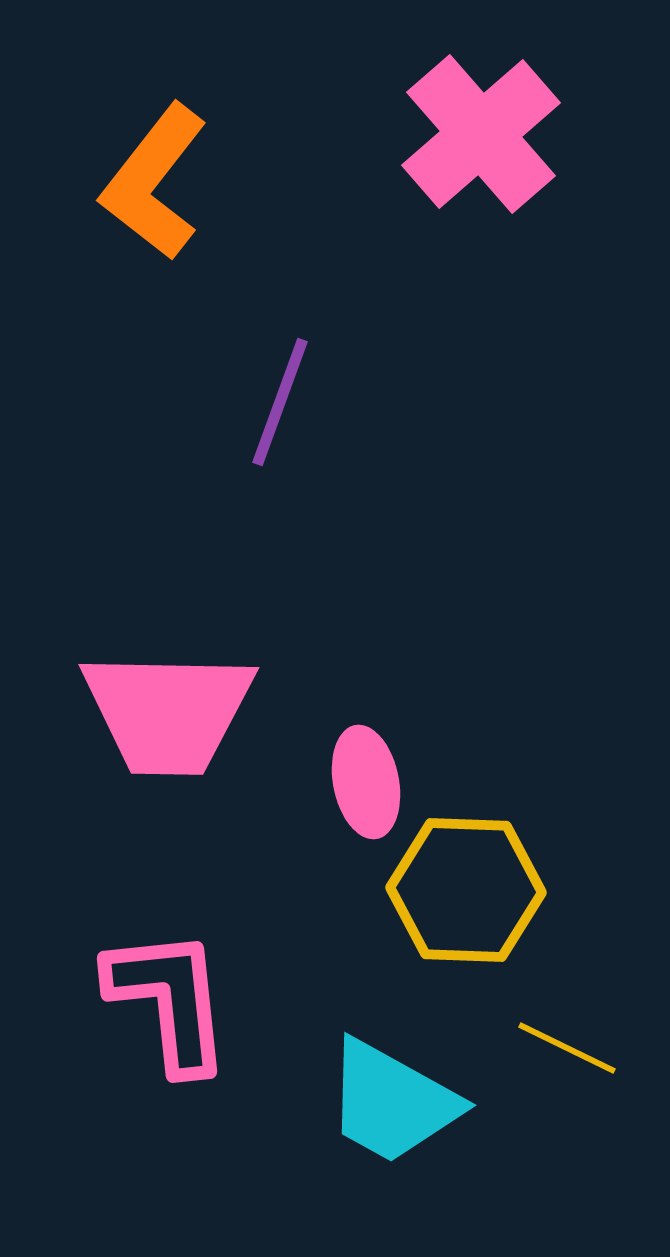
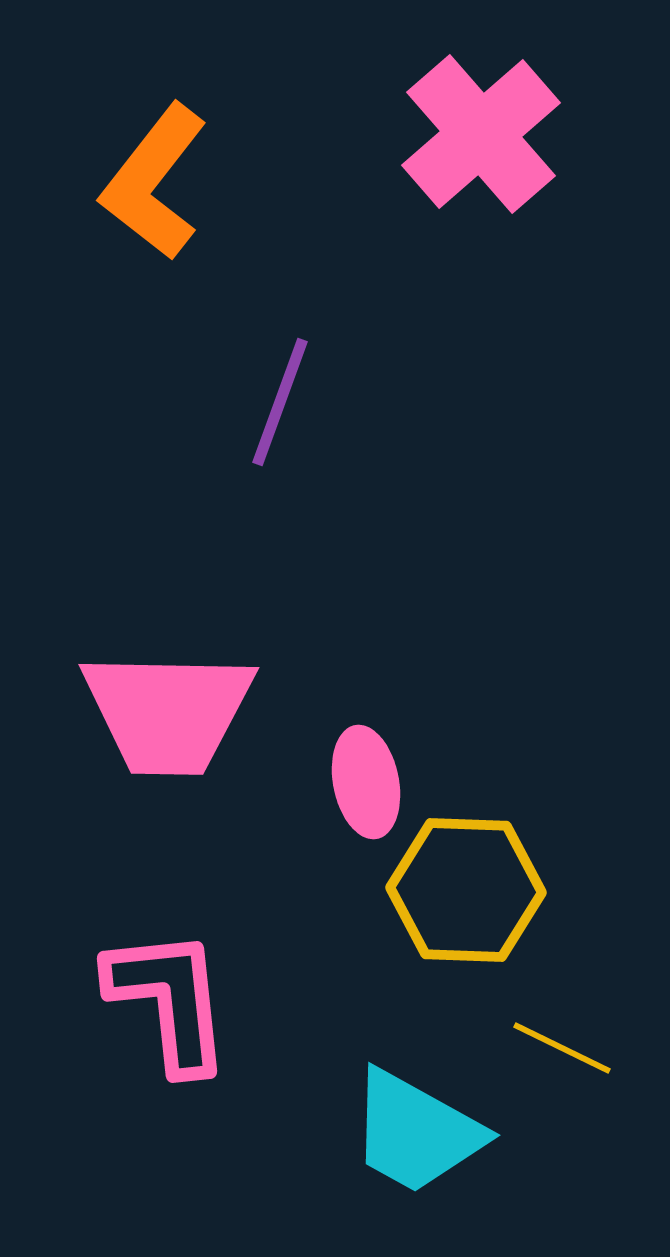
yellow line: moved 5 px left
cyan trapezoid: moved 24 px right, 30 px down
